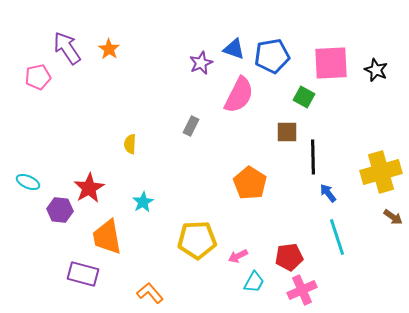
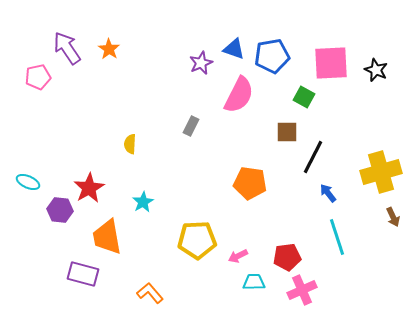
black line: rotated 28 degrees clockwise
orange pentagon: rotated 24 degrees counterclockwise
brown arrow: rotated 30 degrees clockwise
red pentagon: moved 2 px left
cyan trapezoid: rotated 120 degrees counterclockwise
